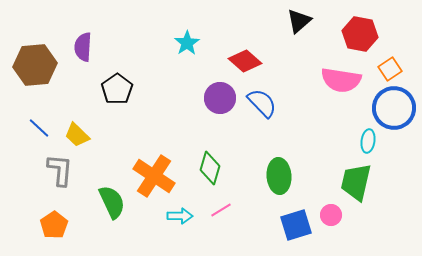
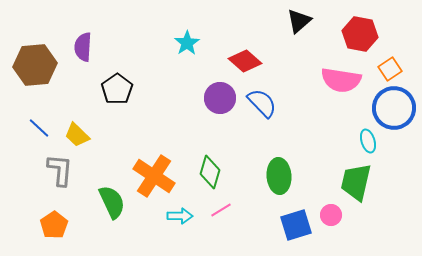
cyan ellipse: rotated 25 degrees counterclockwise
green diamond: moved 4 px down
